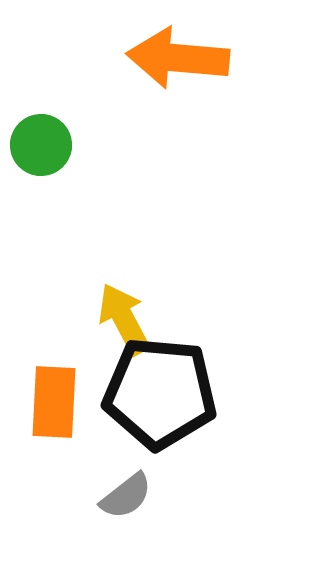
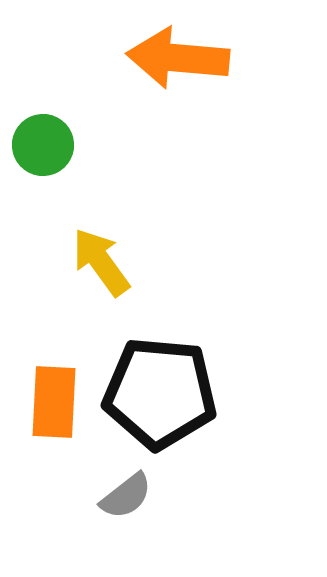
green circle: moved 2 px right
yellow arrow: moved 23 px left, 57 px up; rotated 8 degrees counterclockwise
